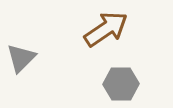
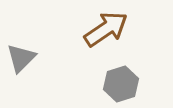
gray hexagon: rotated 16 degrees counterclockwise
